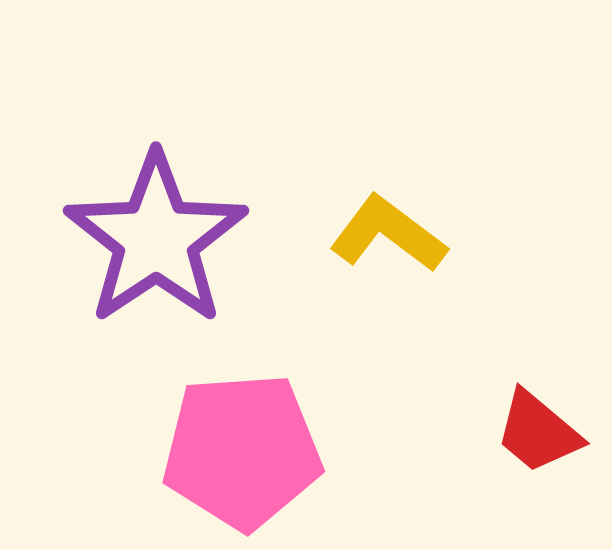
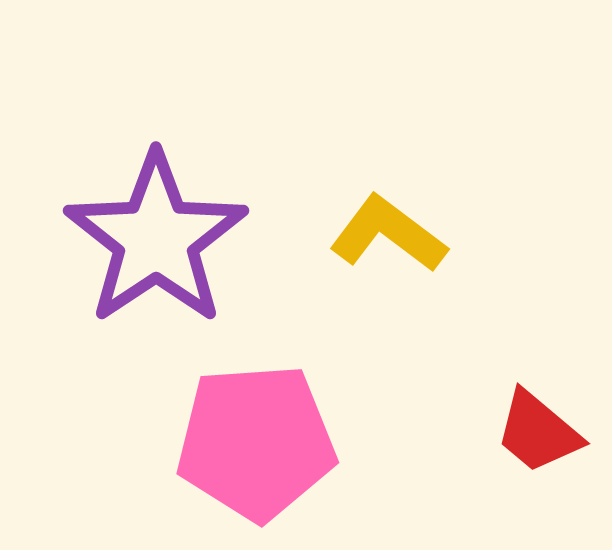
pink pentagon: moved 14 px right, 9 px up
